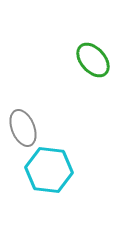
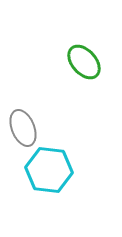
green ellipse: moved 9 px left, 2 px down
